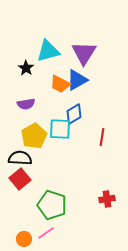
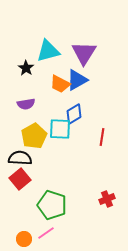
red cross: rotated 14 degrees counterclockwise
